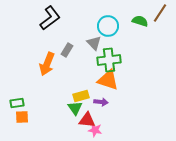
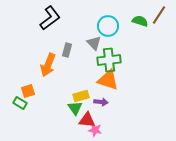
brown line: moved 1 px left, 2 px down
gray rectangle: rotated 16 degrees counterclockwise
orange arrow: moved 1 px right, 1 px down
green rectangle: moved 3 px right; rotated 40 degrees clockwise
orange square: moved 6 px right, 26 px up; rotated 16 degrees counterclockwise
